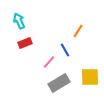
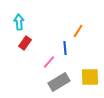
cyan arrow: moved 1 px down; rotated 21 degrees clockwise
red rectangle: rotated 32 degrees counterclockwise
blue line: moved 2 px up; rotated 24 degrees clockwise
gray rectangle: moved 1 px up
